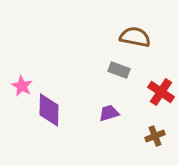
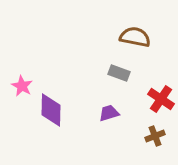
gray rectangle: moved 3 px down
red cross: moved 7 px down
purple diamond: moved 2 px right
